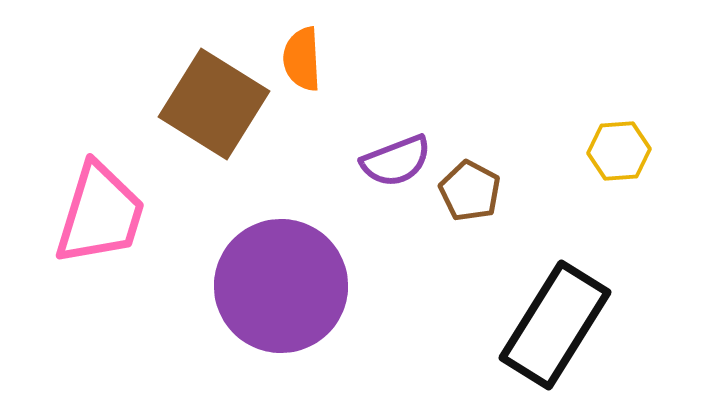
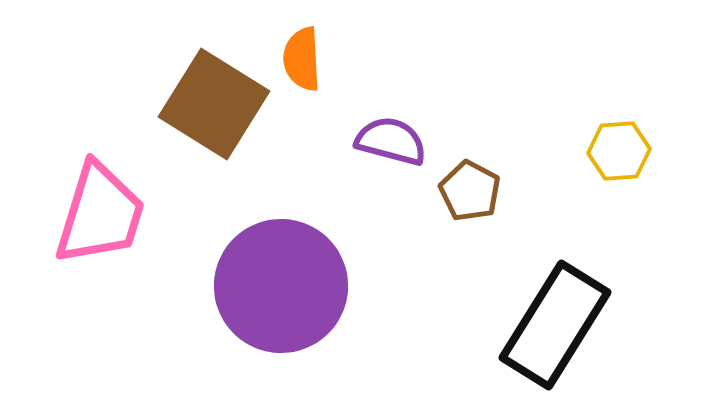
purple semicircle: moved 5 px left, 20 px up; rotated 144 degrees counterclockwise
